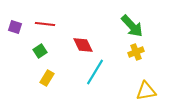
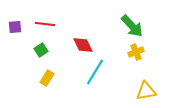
purple square: rotated 24 degrees counterclockwise
green square: moved 1 px right, 1 px up
